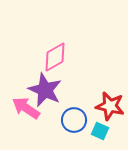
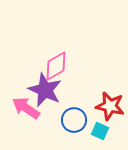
pink diamond: moved 1 px right, 9 px down
